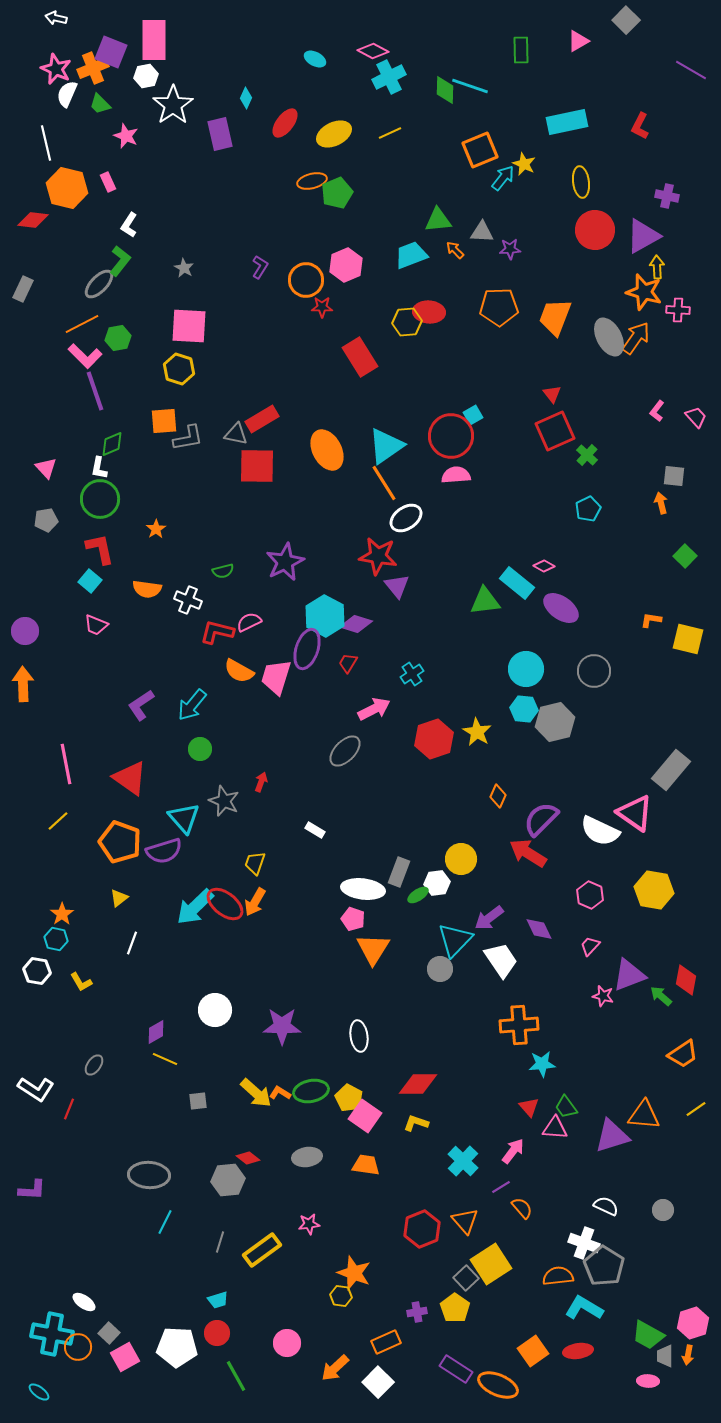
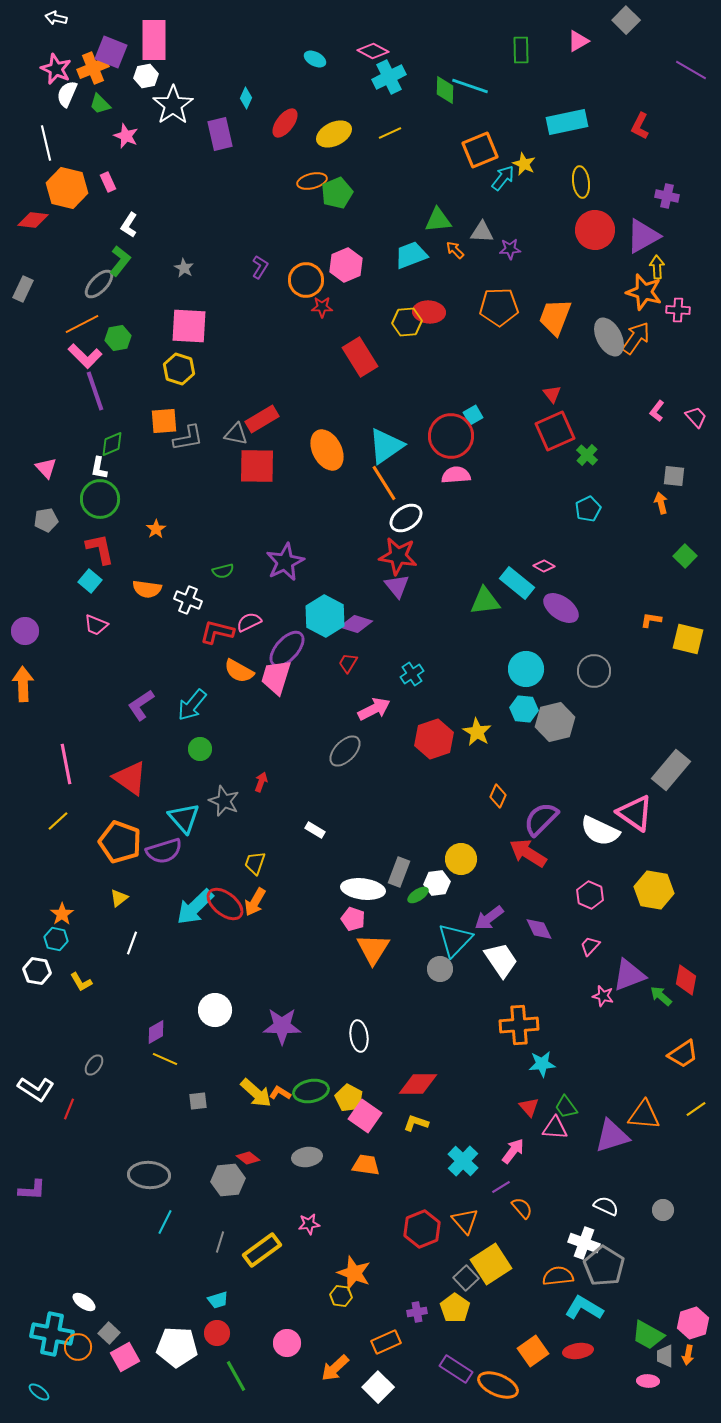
red star at (378, 556): moved 20 px right
purple ellipse at (307, 649): moved 20 px left; rotated 24 degrees clockwise
white square at (378, 1382): moved 5 px down
